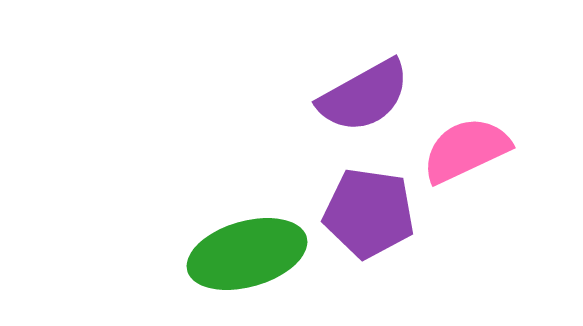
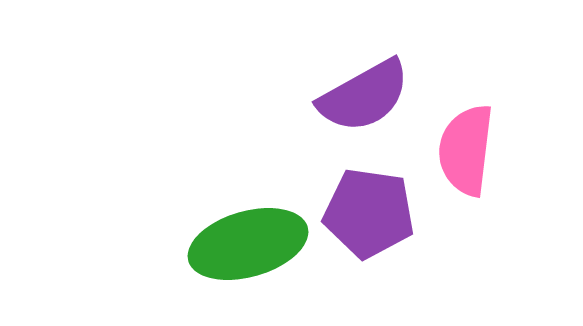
pink semicircle: rotated 58 degrees counterclockwise
green ellipse: moved 1 px right, 10 px up
